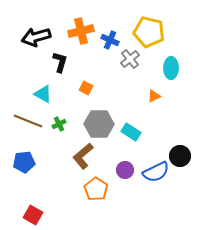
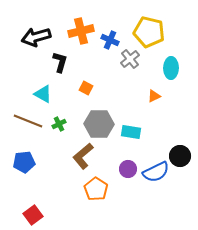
cyan rectangle: rotated 24 degrees counterclockwise
purple circle: moved 3 px right, 1 px up
red square: rotated 24 degrees clockwise
